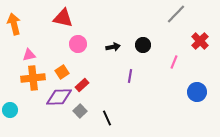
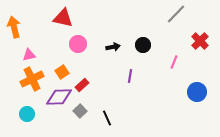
orange arrow: moved 3 px down
orange cross: moved 1 px left, 1 px down; rotated 20 degrees counterclockwise
cyan circle: moved 17 px right, 4 px down
